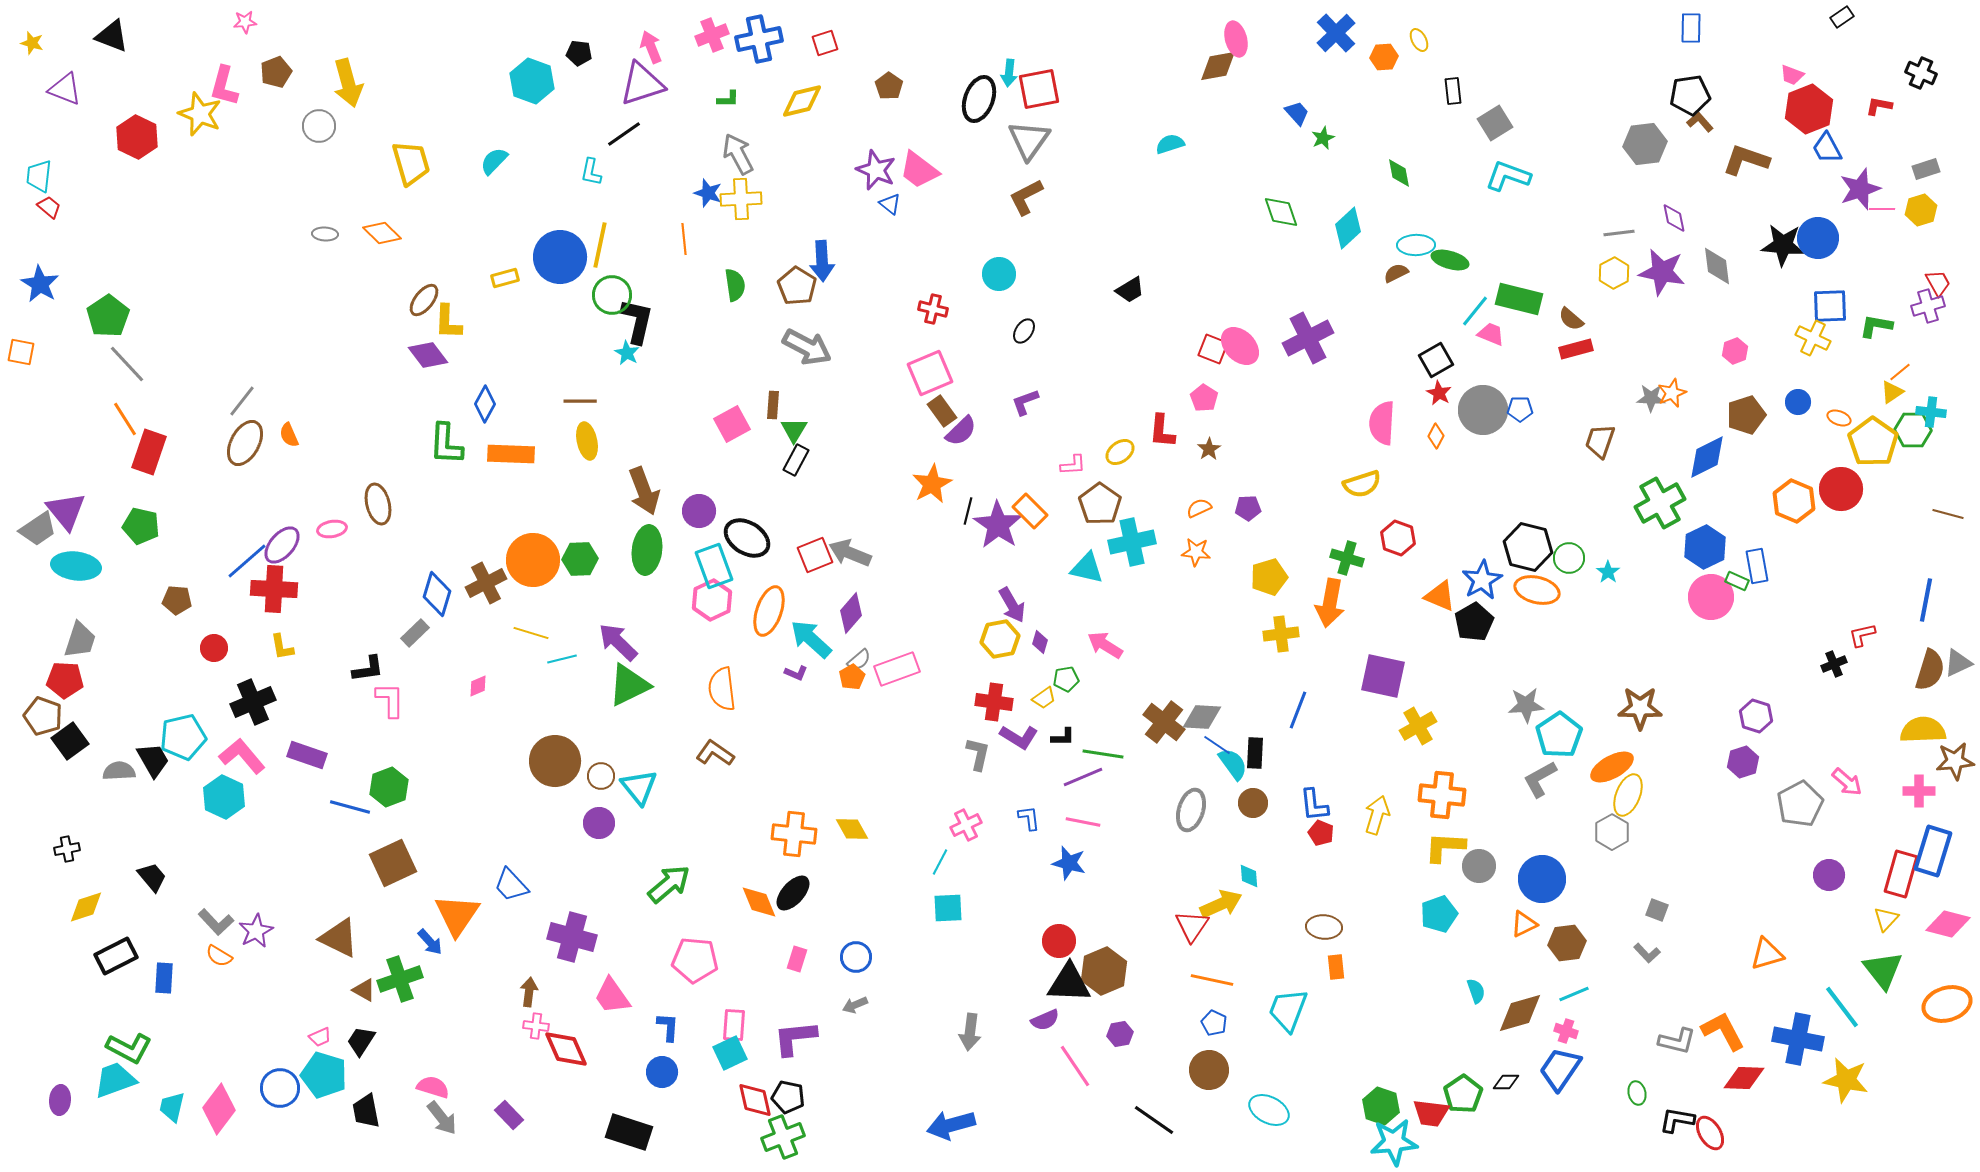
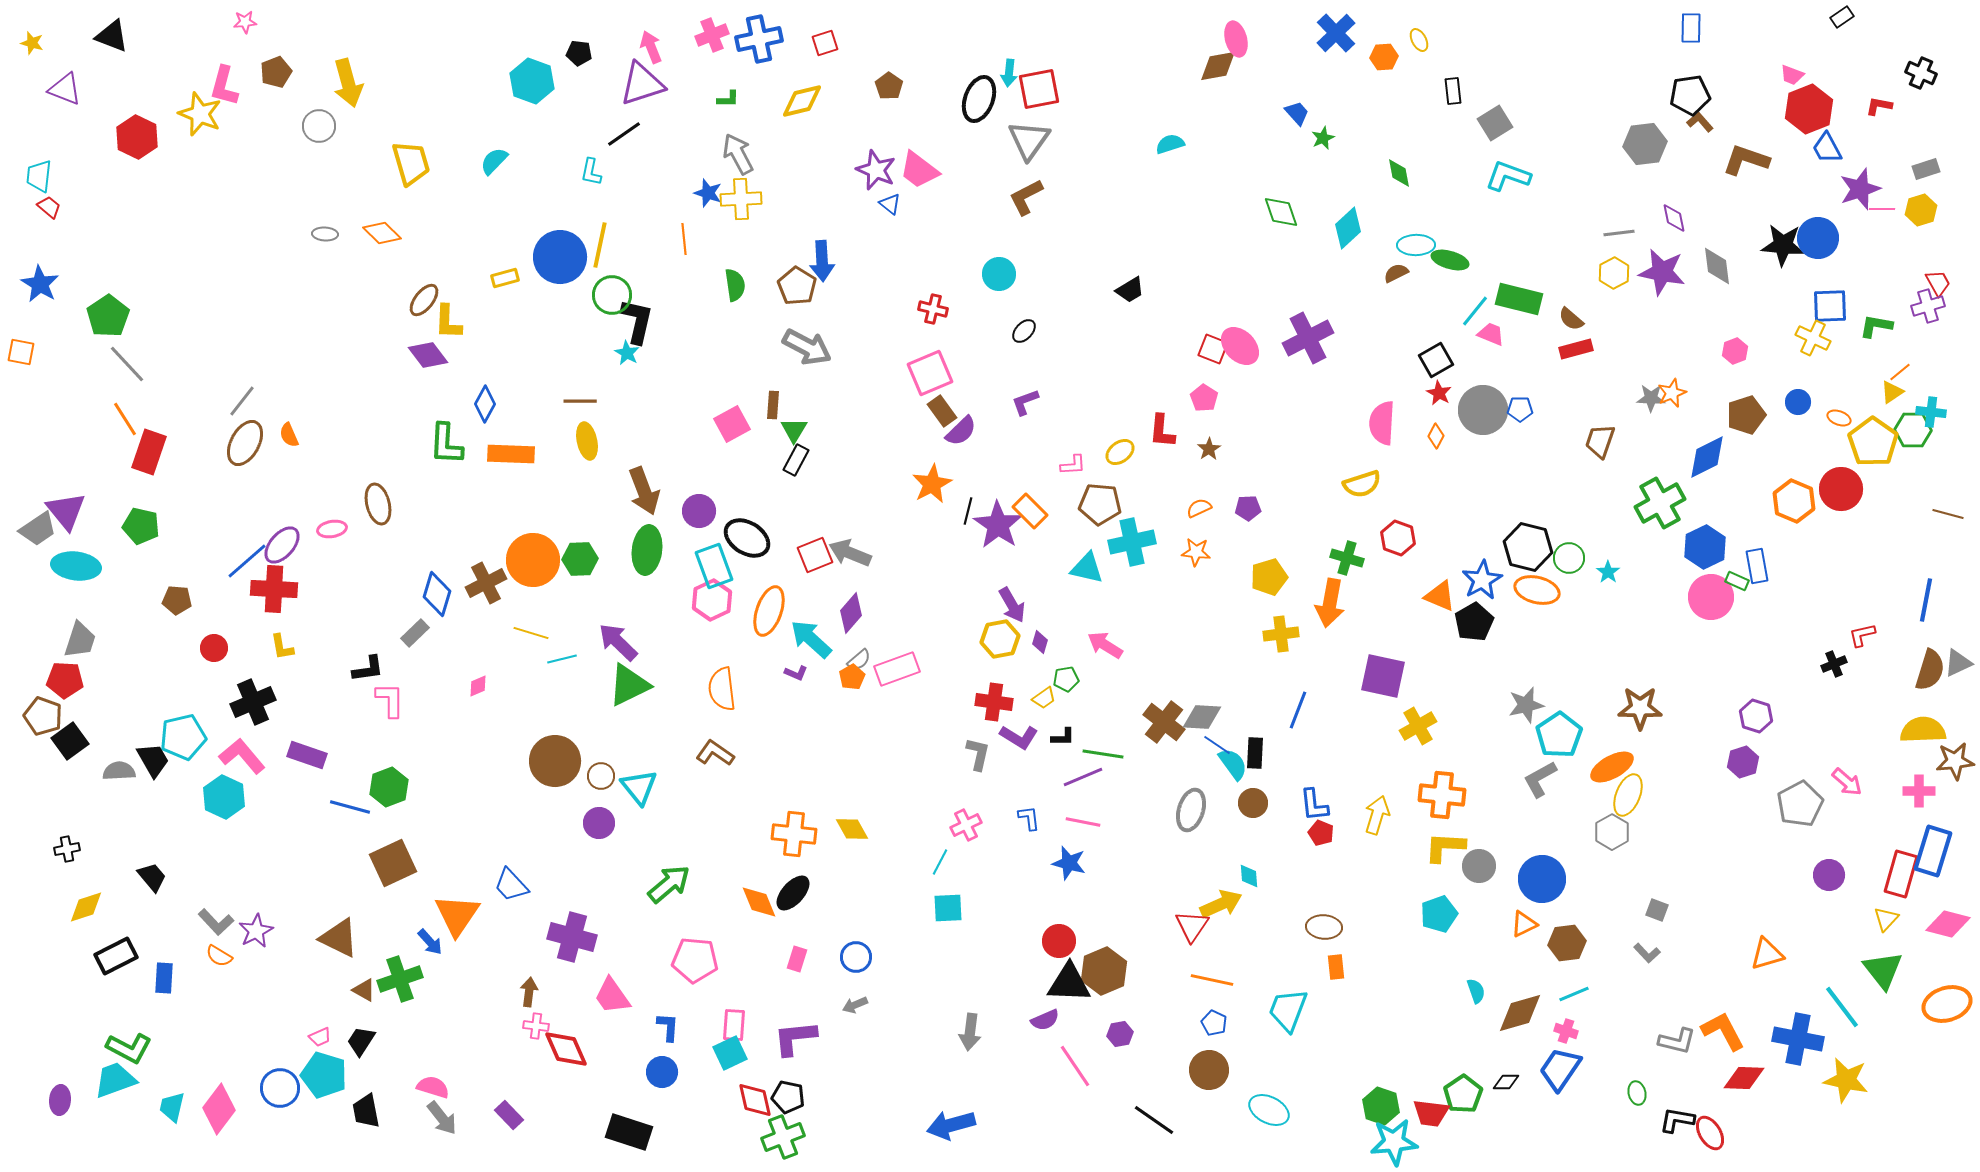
black ellipse at (1024, 331): rotated 10 degrees clockwise
brown pentagon at (1100, 504): rotated 30 degrees counterclockwise
gray star at (1526, 705): rotated 9 degrees counterclockwise
